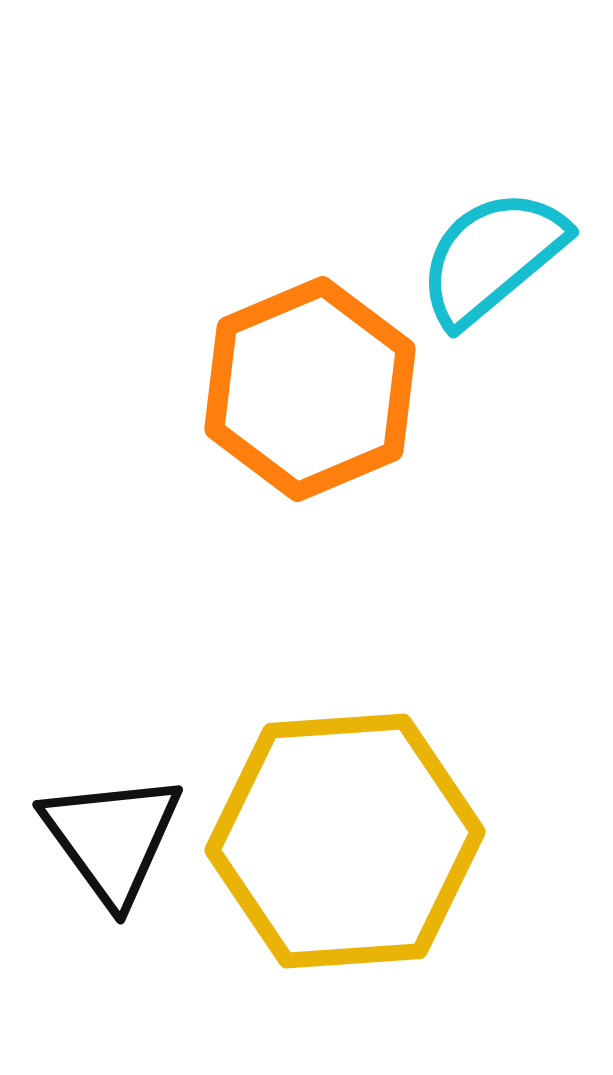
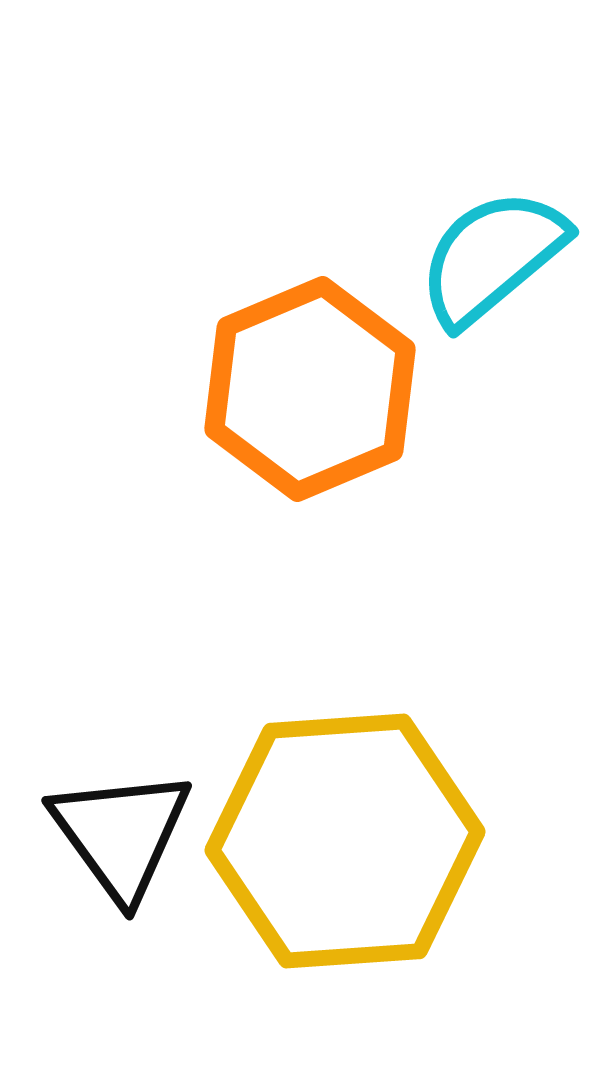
black triangle: moved 9 px right, 4 px up
